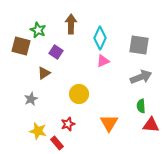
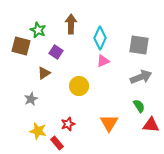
yellow circle: moved 8 px up
green semicircle: moved 2 px left; rotated 152 degrees clockwise
